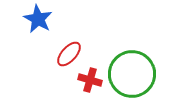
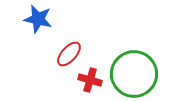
blue star: rotated 16 degrees counterclockwise
green circle: moved 2 px right
